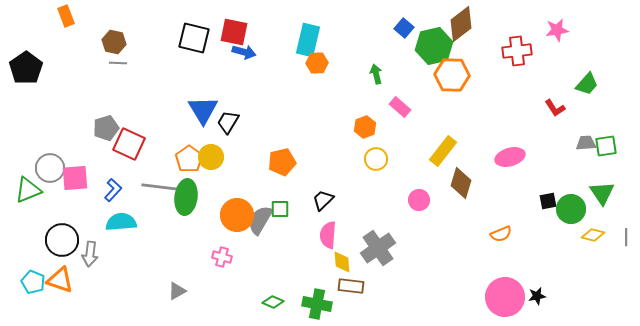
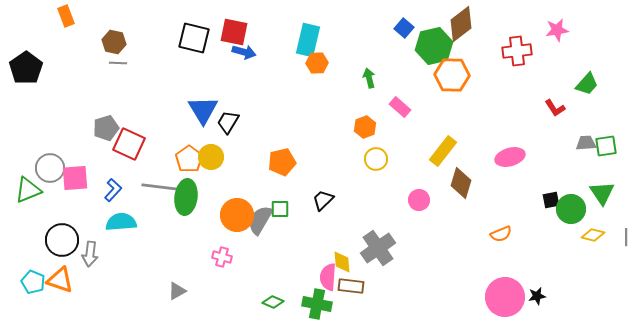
green arrow at (376, 74): moved 7 px left, 4 px down
black square at (548, 201): moved 3 px right, 1 px up
pink semicircle at (328, 235): moved 42 px down
